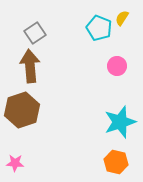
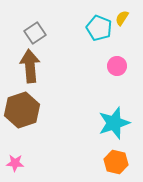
cyan star: moved 6 px left, 1 px down
